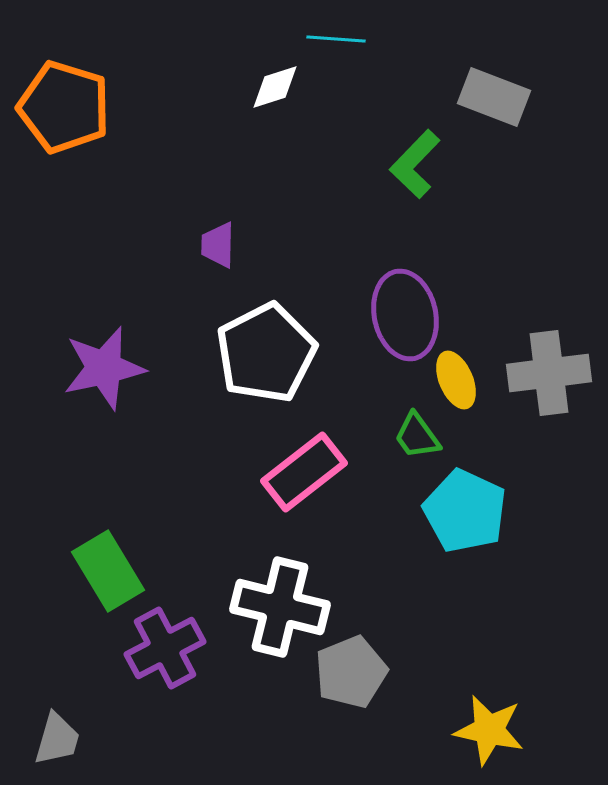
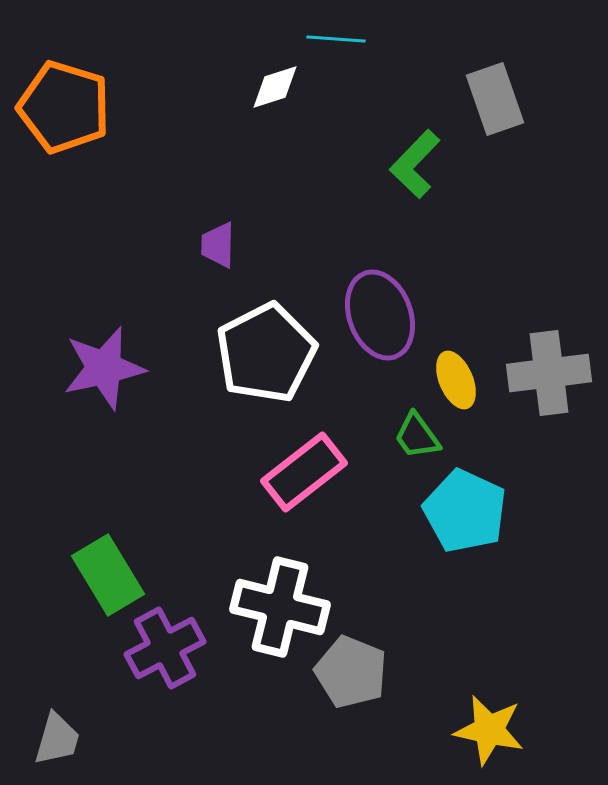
gray rectangle: moved 1 px right, 2 px down; rotated 50 degrees clockwise
purple ellipse: moved 25 px left; rotated 8 degrees counterclockwise
green rectangle: moved 4 px down
gray pentagon: rotated 28 degrees counterclockwise
